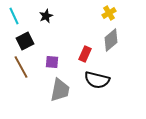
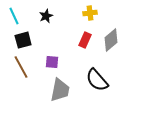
yellow cross: moved 19 px left; rotated 24 degrees clockwise
black square: moved 2 px left, 1 px up; rotated 12 degrees clockwise
red rectangle: moved 14 px up
black semicircle: rotated 35 degrees clockwise
